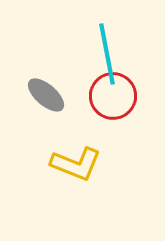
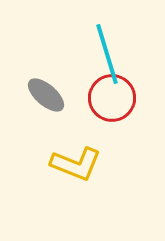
cyan line: rotated 6 degrees counterclockwise
red circle: moved 1 px left, 2 px down
